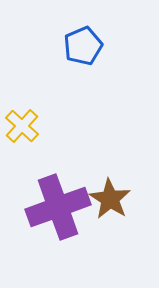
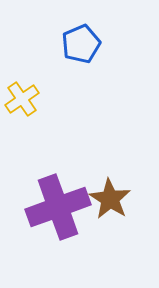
blue pentagon: moved 2 px left, 2 px up
yellow cross: moved 27 px up; rotated 12 degrees clockwise
